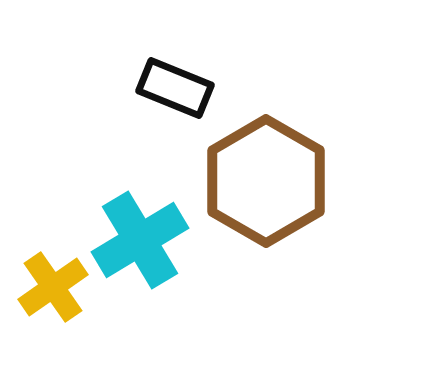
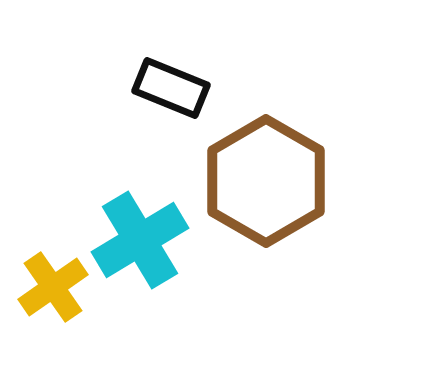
black rectangle: moved 4 px left
